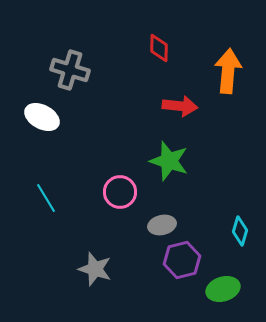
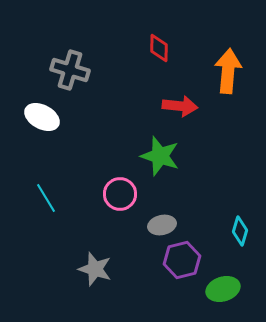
green star: moved 9 px left, 5 px up
pink circle: moved 2 px down
